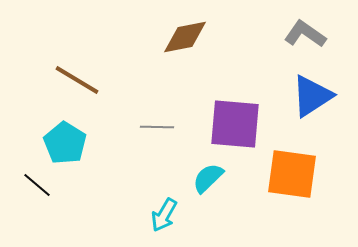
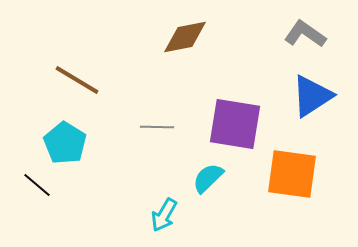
purple square: rotated 4 degrees clockwise
